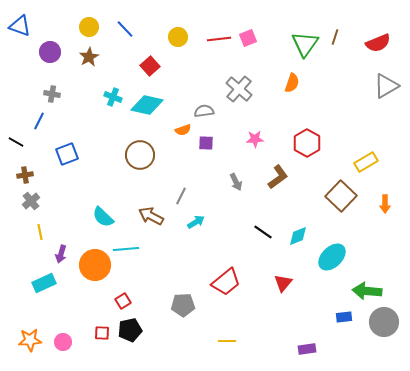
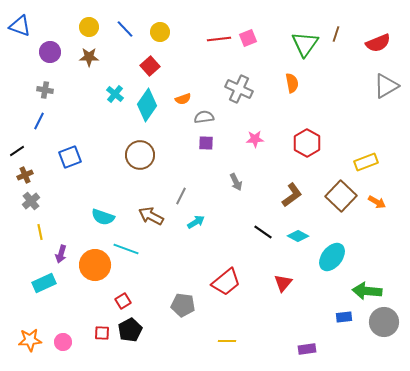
yellow circle at (178, 37): moved 18 px left, 5 px up
brown line at (335, 37): moved 1 px right, 3 px up
brown star at (89, 57): rotated 30 degrees clockwise
orange semicircle at (292, 83): rotated 30 degrees counterclockwise
gray cross at (239, 89): rotated 16 degrees counterclockwise
gray cross at (52, 94): moved 7 px left, 4 px up
cyan cross at (113, 97): moved 2 px right, 3 px up; rotated 18 degrees clockwise
cyan diamond at (147, 105): rotated 68 degrees counterclockwise
gray semicircle at (204, 111): moved 6 px down
orange semicircle at (183, 130): moved 31 px up
black line at (16, 142): moved 1 px right, 9 px down; rotated 63 degrees counterclockwise
blue square at (67, 154): moved 3 px right, 3 px down
yellow rectangle at (366, 162): rotated 10 degrees clockwise
brown cross at (25, 175): rotated 14 degrees counterclockwise
brown L-shape at (278, 177): moved 14 px right, 18 px down
orange arrow at (385, 204): moved 8 px left, 2 px up; rotated 60 degrees counterclockwise
cyan semicircle at (103, 217): rotated 25 degrees counterclockwise
cyan diamond at (298, 236): rotated 50 degrees clockwise
cyan line at (126, 249): rotated 25 degrees clockwise
cyan ellipse at (332, 257): rotated 8 degrees counterclockwise
gray pentagon at (183, 305): rotated 10 degrees clockwise
black pentagon at (130, 330): rotated 15 degrees counterclockwise
